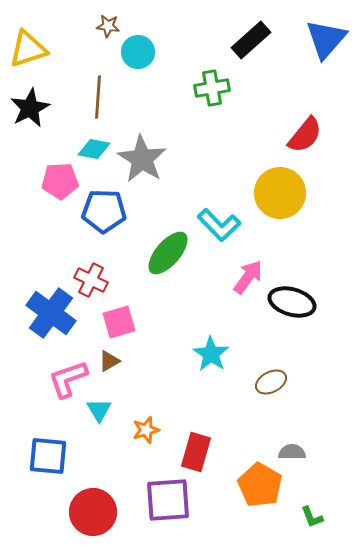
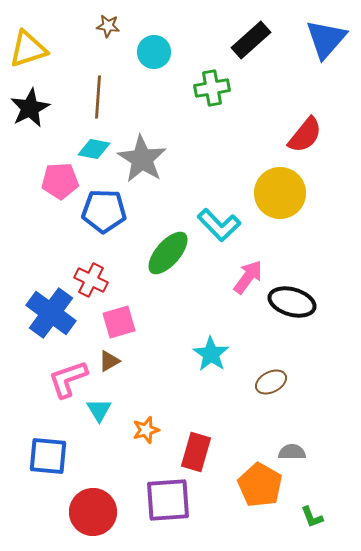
cyan circle: moved 16 px right
